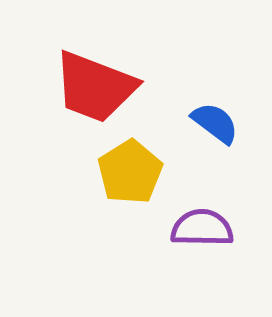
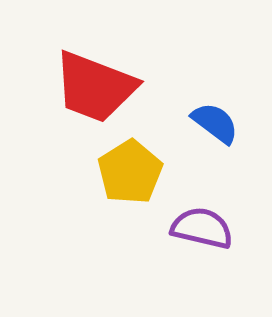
purple semicircle: rotated 12 degrees clockwise
